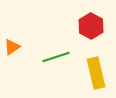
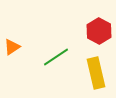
red hexagon: moved 8 px right, 5 px down
green line: rotated 16 degrees counterclockwise
